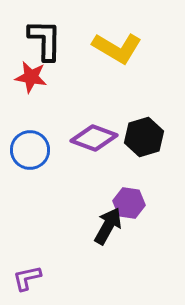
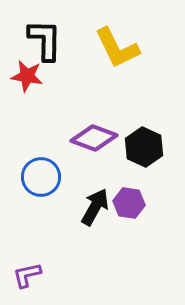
yellow L-shape: rotated 33 degrees clockwise
red star: moved 4 px left, 1 px up
black hexagon: moved 10 px down; rotated 18 degrees counterclockwise
blue circle: moved 11 px right, 27 px down
black arrow: moved 13 px left, 19 px up
purple L-shape: moved 3 px up
